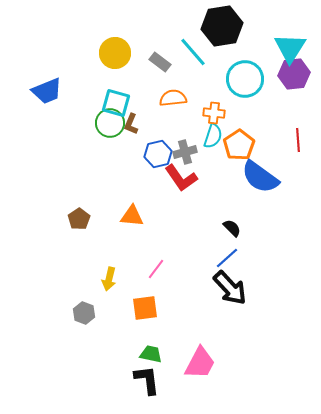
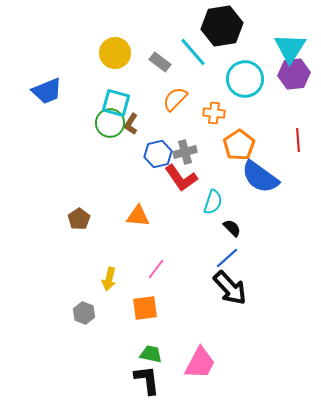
orange semicircle: moved 2 px right, 1 px down; rotated 40 degrees counterclockwise
brown L-shape: rotated 10 degrees clockwise
cyan semicircle: moved 66 px down
orange triangle: moved 6 px right
